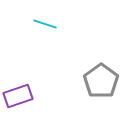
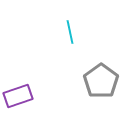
cyan line: moved 25 px right, 8 px down; rotated 60 degrees clockwise
